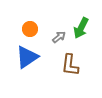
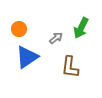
orange circle: moved 11 px left
gray arrow: moved 3 px left, 1 px down
brown L-shape: moved 2 px down
